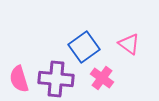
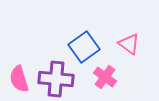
pink cross: moved 3 px right, 1 px up
